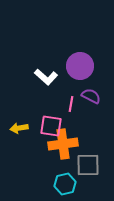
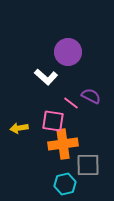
purple circle: moved 12 px left, 14 px up
pink line: moved 1 px up; rotated 63 degrees counterclockwise
pink square: moved 2 px right, 5 px up
